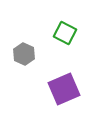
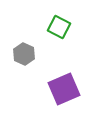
green square: moved 6 px left, 6 px up
